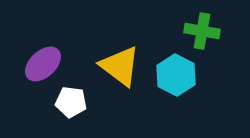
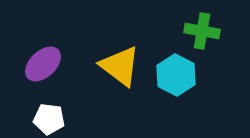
white pentagon: moved 22 px left, 17 px down
